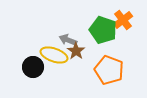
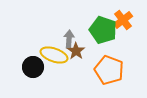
gray arrow: moved 1 px right, 1 px up; rotated 72 degrees clockwise
